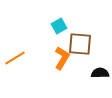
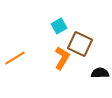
brown square: rotated 20 degrees clockwise
